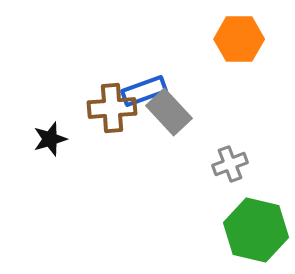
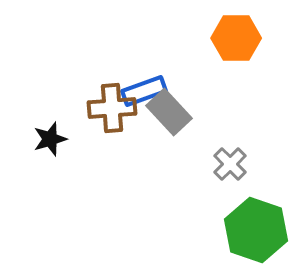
orange hexagon: moved 3 px left, 1 px up
gray cross: rotated 24 degrees counterclockwise
green hexagon: rotated 6 degrees clockwise
